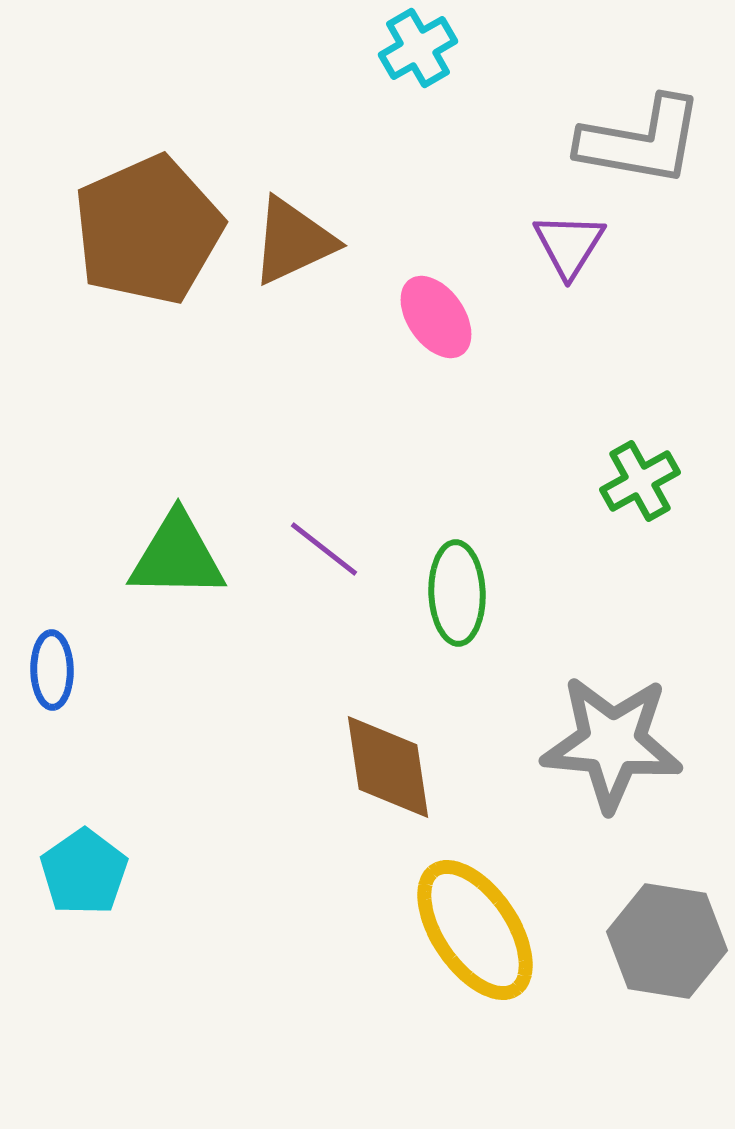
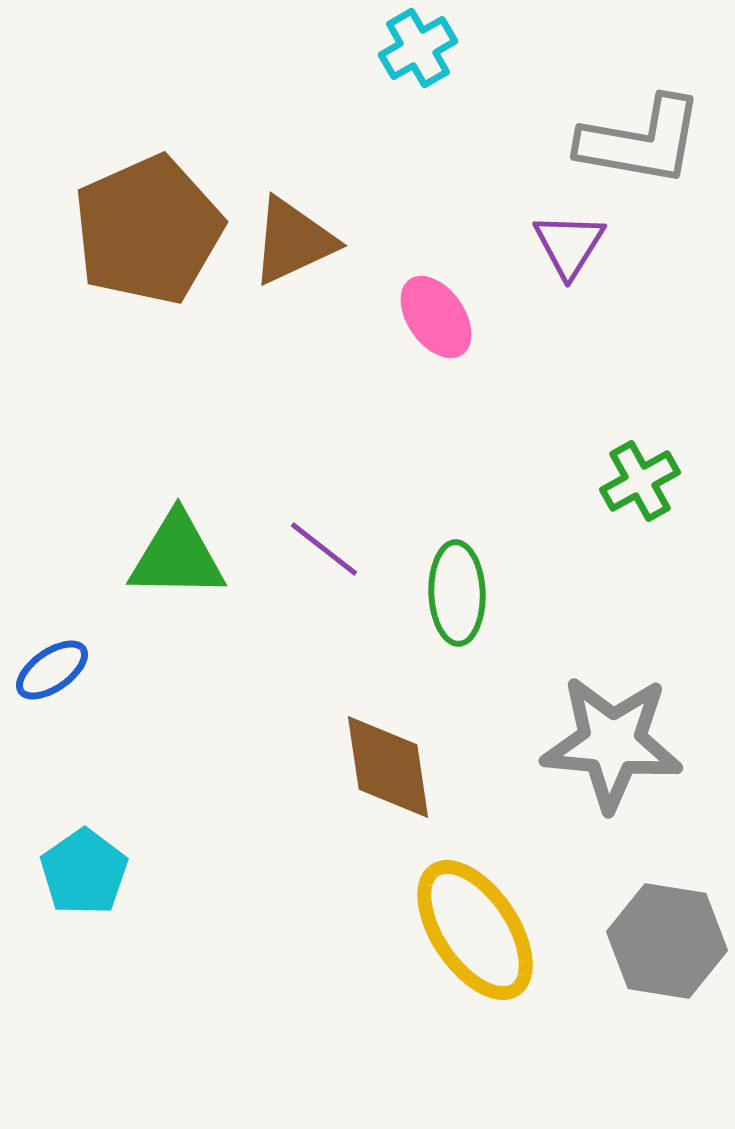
blue ellipse: rotated 56 degrees clockwise
